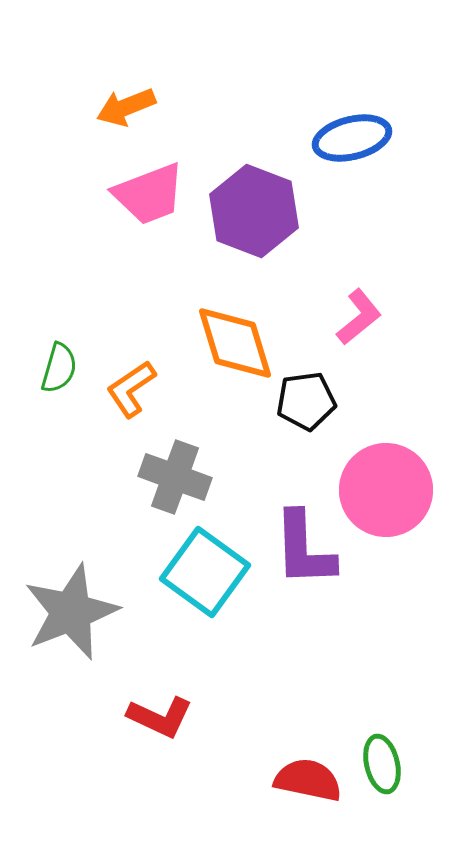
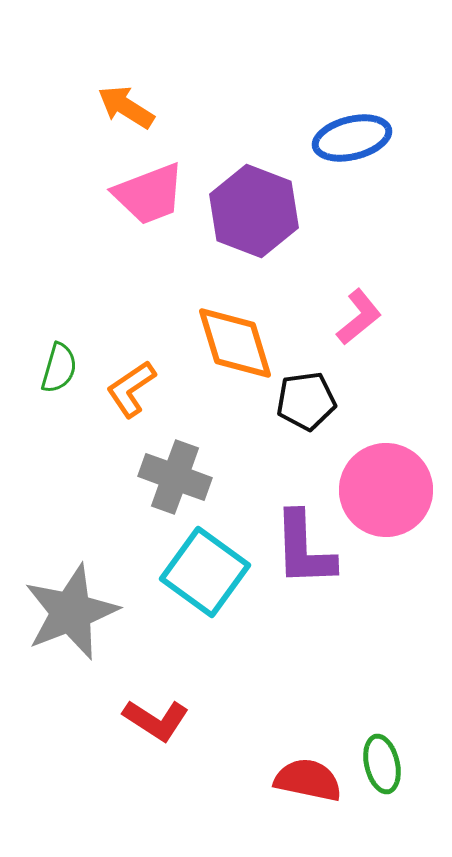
orange arrow: rotated 54 degrees clockwise
red L-shape: moved 4 px left, 3 px down; rotated 8 degrees clockwise
